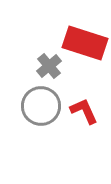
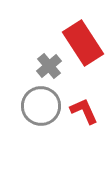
red rectangle: moved 2 px left; rotated 39 degrees clockwise
